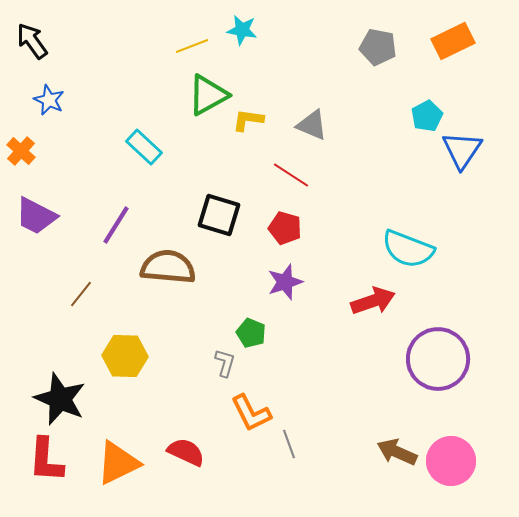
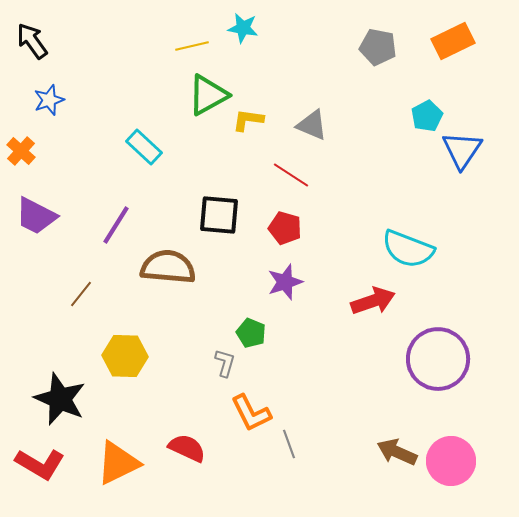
cyan star: moved 1 px right, 2 px up
yellow line: rotated 8 degrees clockwise
blue star: rotated 28 degrees clockwise
black square: rotated 12 degrees counterclockwise
red semicircle: moved 1 px right, 4 px up
red L-shape: moved 6 px left, 4 px down; rotated 63 degrees counterclockwise
